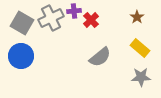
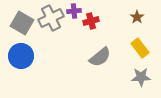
red cross: moved 1 px down; rotated 28 degrees clockwise
yellow rectangle: rotated 12 degrees clockwise
